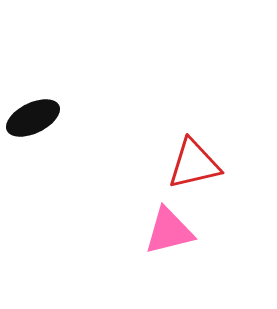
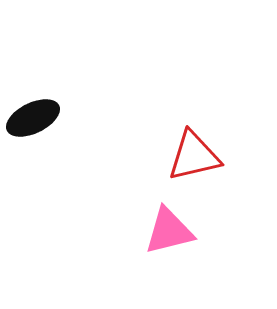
red triangle: moved 8 px up
